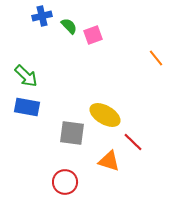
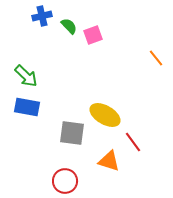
red line: rotated 10 degrees clockwise
red circle: moved 1 px up
